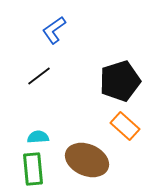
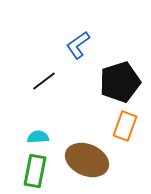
blue L-shape: moved 24 px right, 15 px down
black line: moved 5 px right, 5 px down
black pentagon: moved 1 px down
orange rectangle: rotated 68 degrees clockwise
green rectangle: moved 2 px right, 2 px down; rotated 16 degrees clockwise
